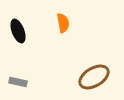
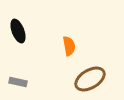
orange semicircle: moved 6 px right, 23 px down
brown ellipse: moved 4 px left, 2 px down
